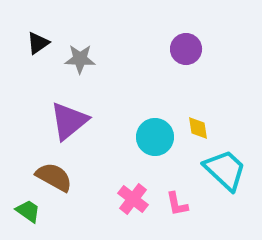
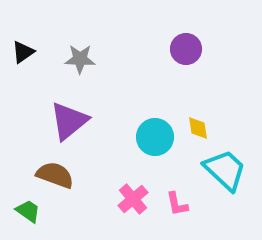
black triangle: moved 15 px left, 9 px down
brown semicircle: moved 1 px right, 2 px up; rotated 9 degrees counterclockwise
pink cross: rotated 12 degrees clockwise
